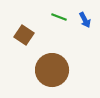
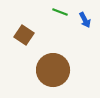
green line: moved 1 px right, 5 px up
brown circle: moved 1 px right
